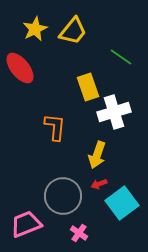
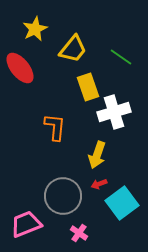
yellow trapezoid: moved 18 px down
